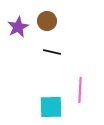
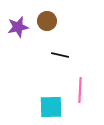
purple star: rotated 15 degrees clockwise
black line: moved 8 px right, 3 px down
